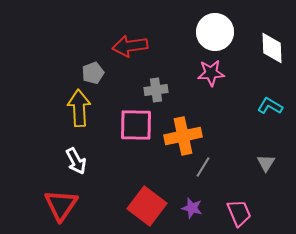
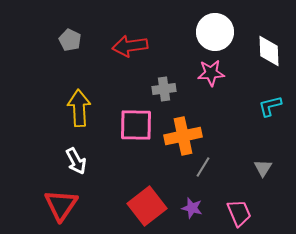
white diamond: moved 3 px left, 3 px down
gray pentagon: moved 23 px left, 33 px up; rotated 25 degrees counterclockwise
gray cross: moved 8 px right, 1 px up
cyan L-shape: rotated 45 degrees counterclockwise
gray triangle: moved 3 px left, 5 px down
red square: rotated 15 degrees clockwise
